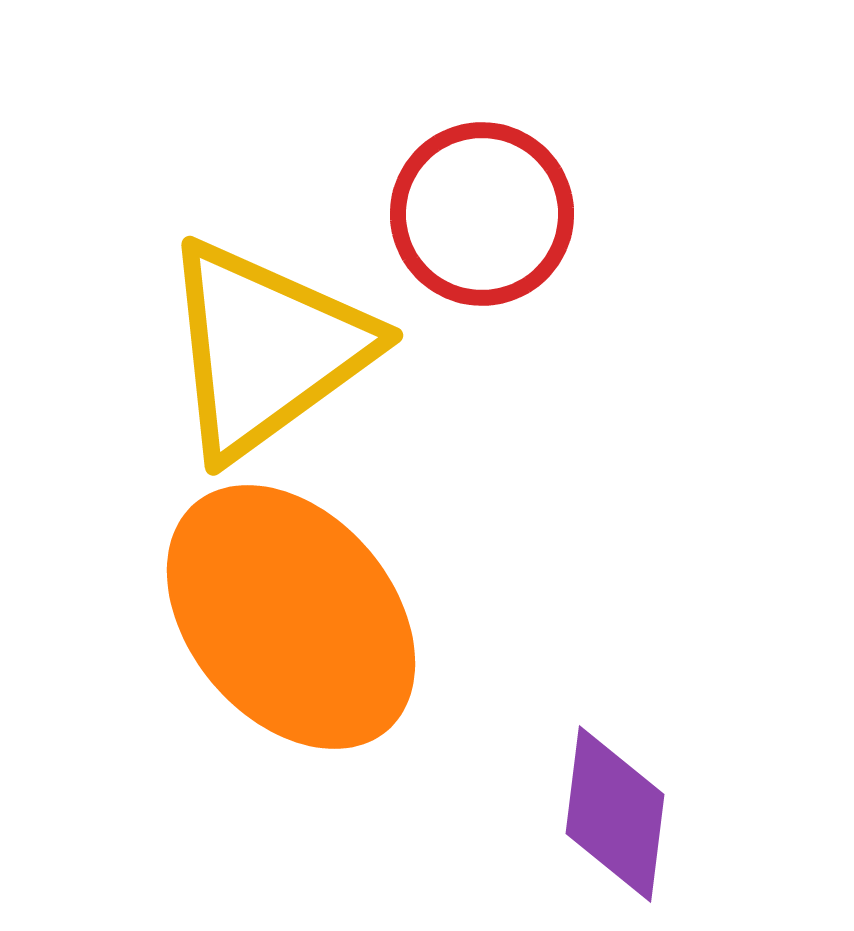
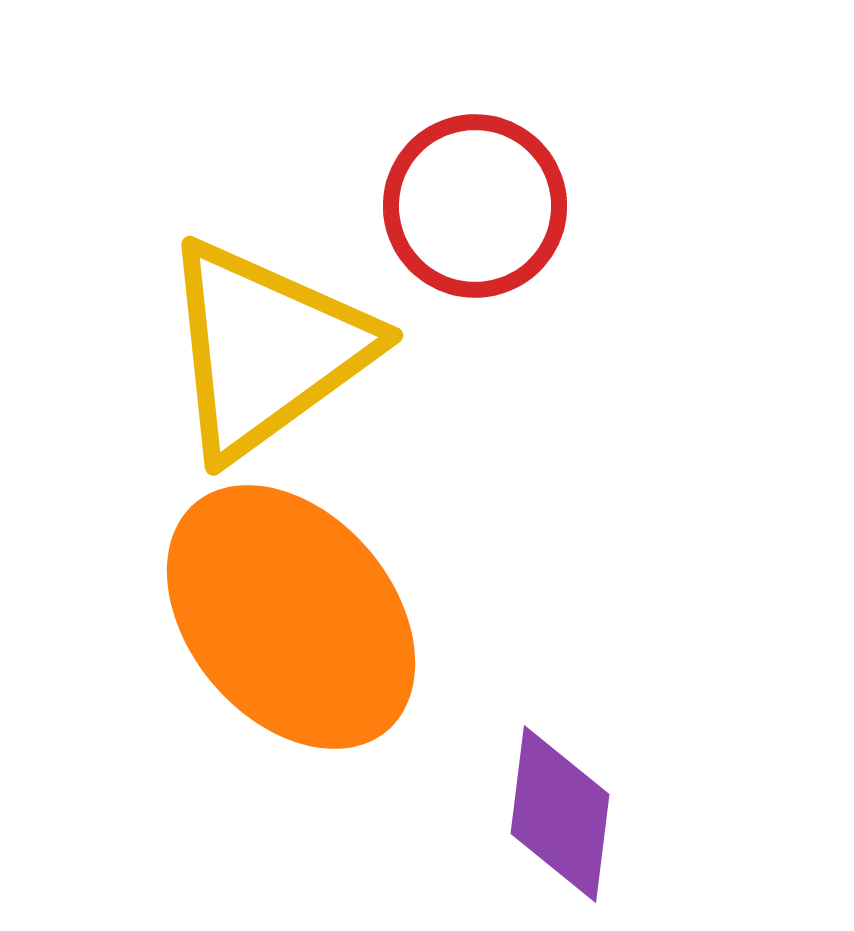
red circle: moved 7 px left, 8 px up
purple diamond: moved 55 px left
